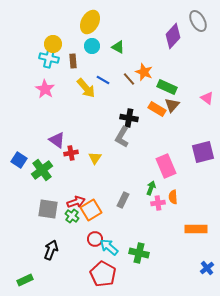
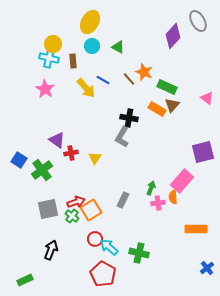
pink rectangle at (166, 166): moved 16 px right, 15 px down; rotated 65 degrees clockwise
gray square at (48, 209): rotated 20 degrees counterclockwise
